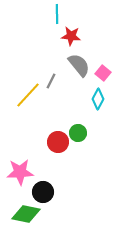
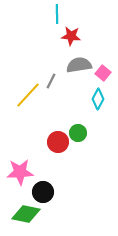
gray semicircle: rotated 60 degrees counterclockwise
